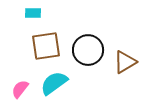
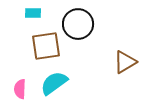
black circle: moved 10 px left, 26 px up
pink semicircle: rotated 36 degrees counterclockwise
